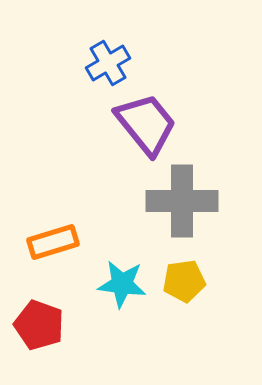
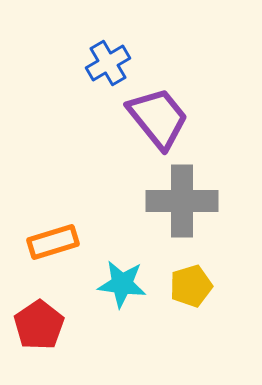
purple trapezoid: moved 12 px right, 6 px up
yellow pentagon: moved 7 px right, 5 px down; rotated 9 degrees counterclockwise
red pentagon: rotated 18 degrees clockwise
